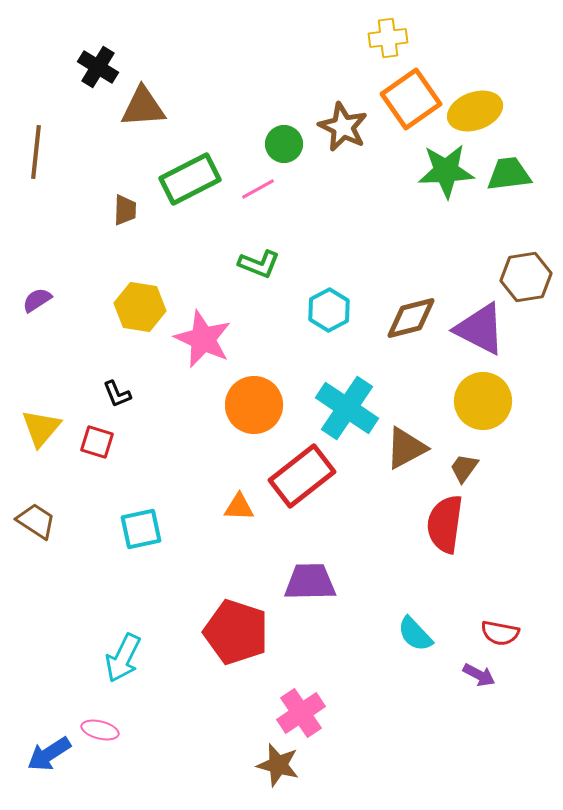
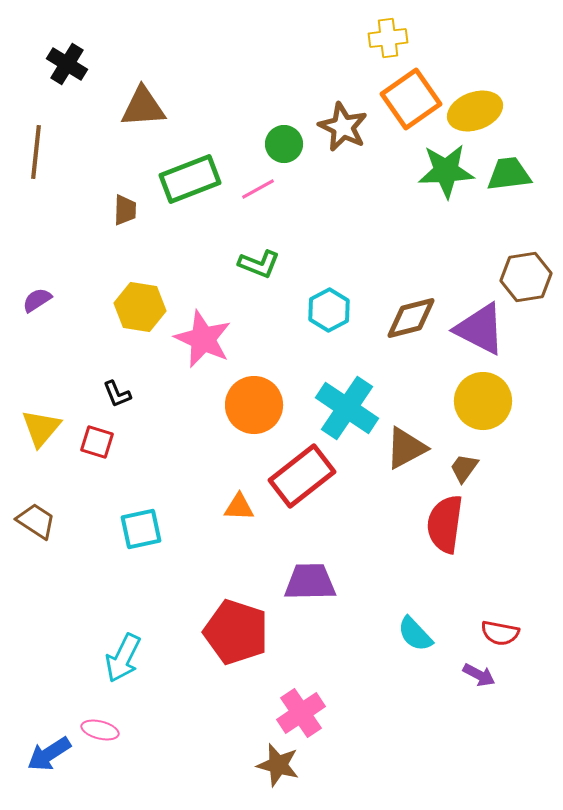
black cross at (98, 67): moved 31 px left, 3 px up
green rectangle at (190, 179): rotated 6 degrees clockwise
